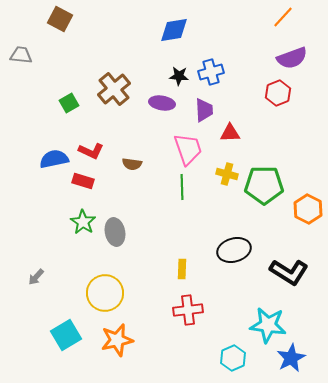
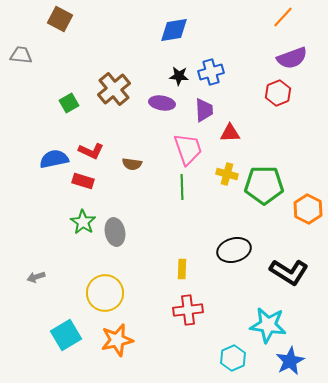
gray arrow: rotated 30 degrees clockwise
blue star: moved 1 px left, 3 px down
